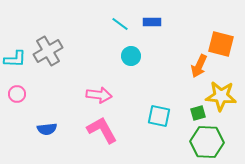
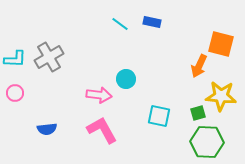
blue rectangle: rotated 12 degrees clockwise
gray cross: moved 1 px right, 6 px down
cyan circle: moved 5 px left, 23 px down
pink circle: moved 2 px left, 1 px up
